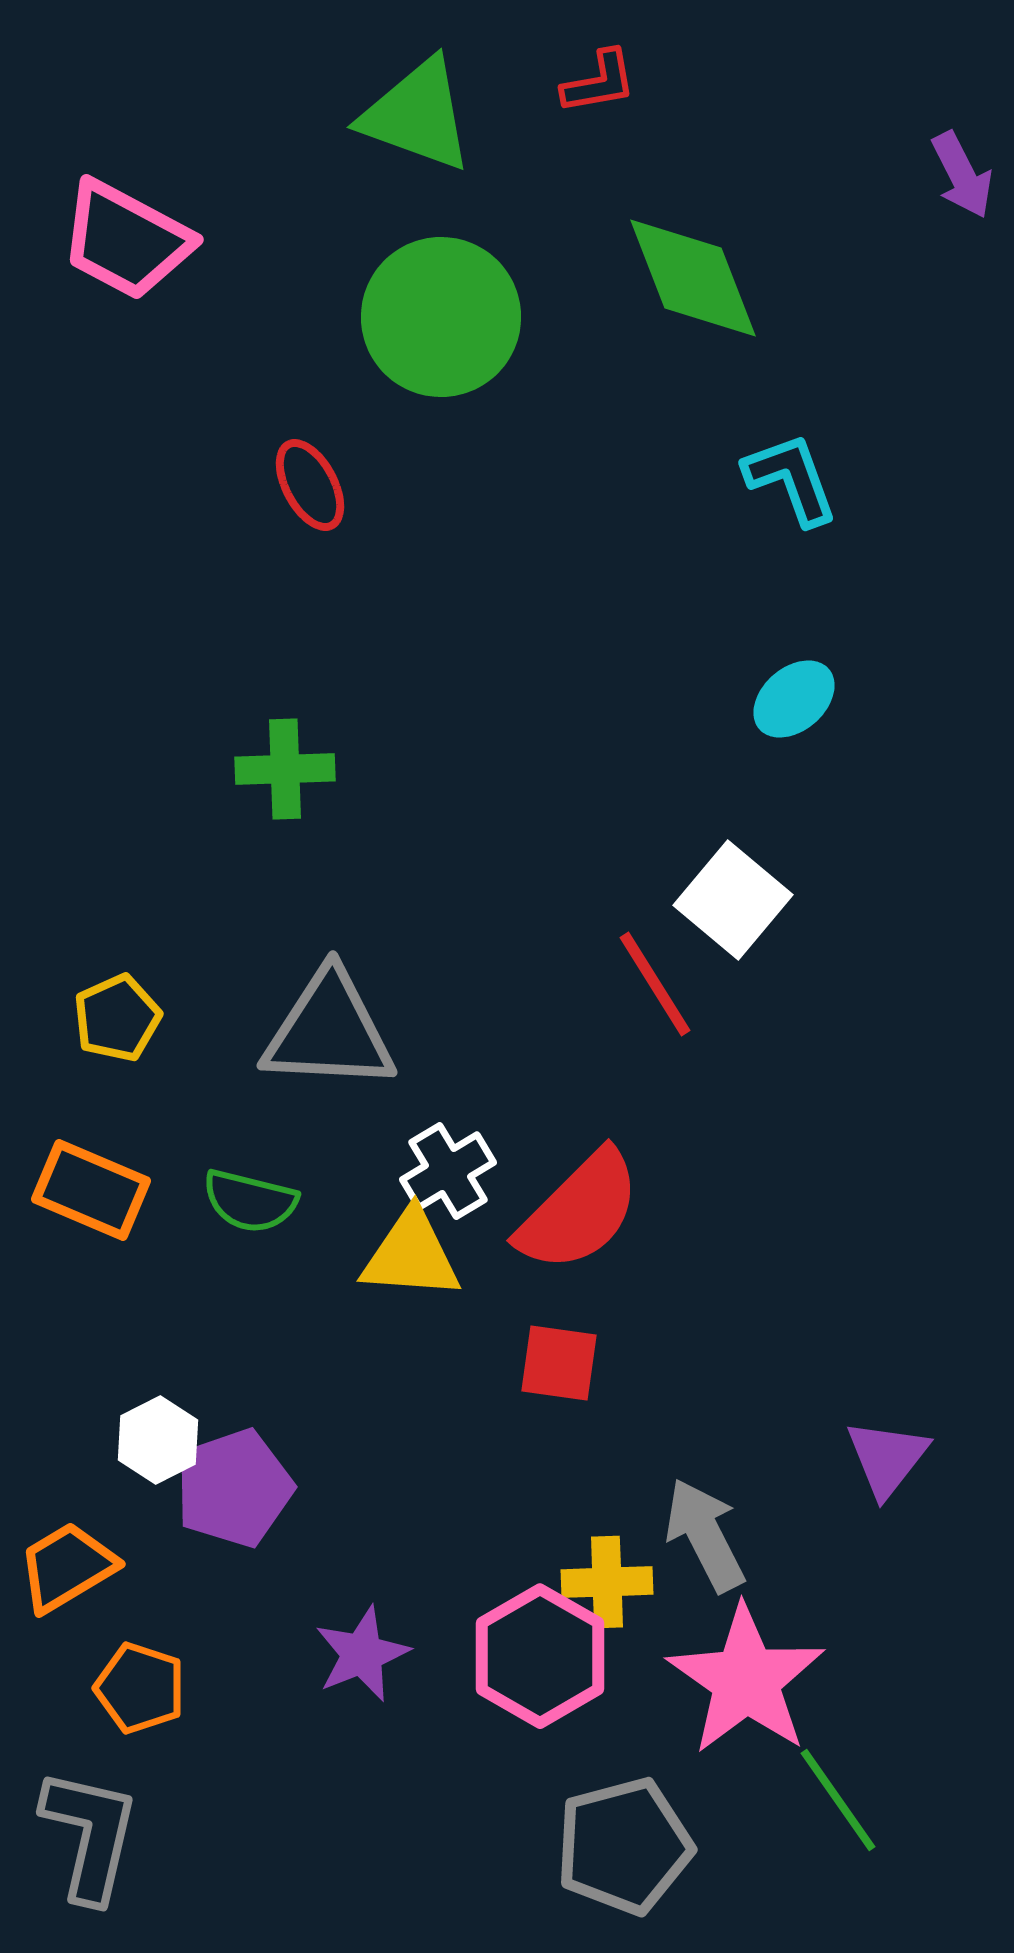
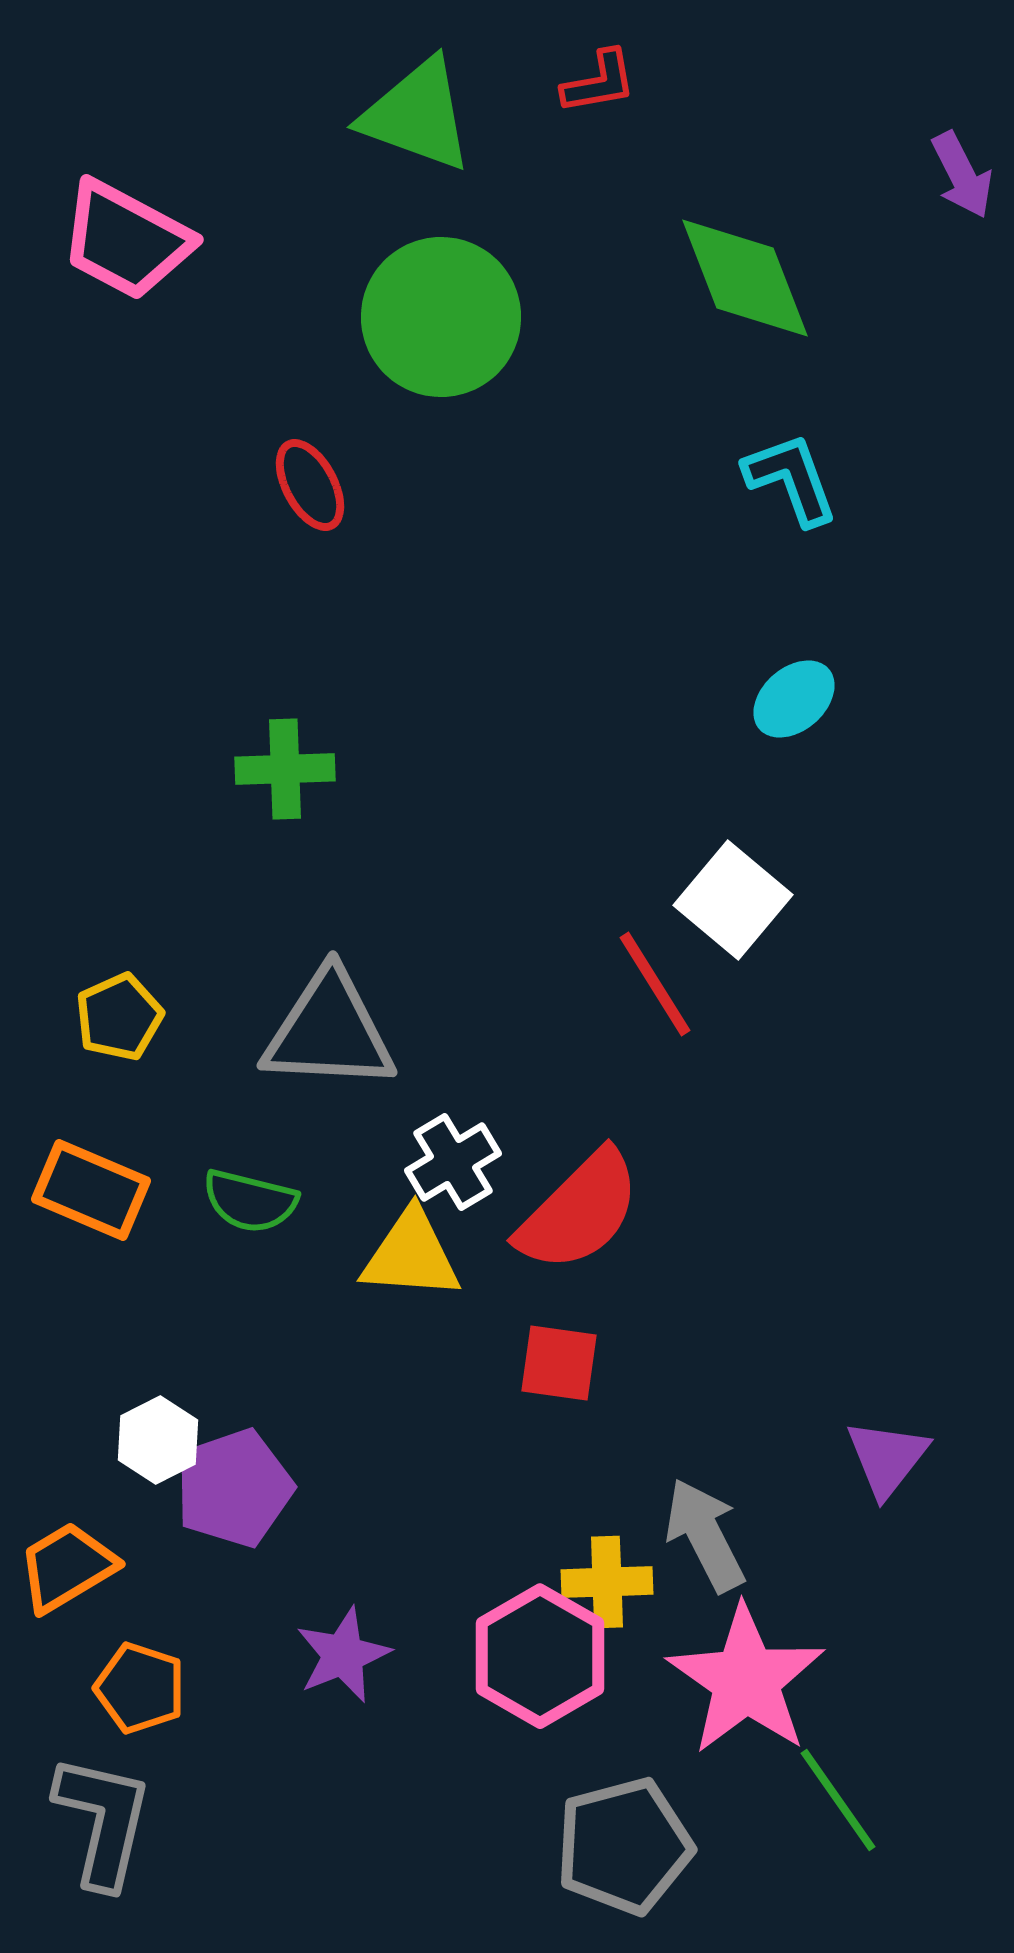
green diamond: moved 52 px right
yellow pentagon: moved 2 px right, 1 px up
white cross: moved 5 px right, 9 px up
purple star: moved 19 px left, 1 px down
gray L-shape: moved 13 px right, 14 px up
